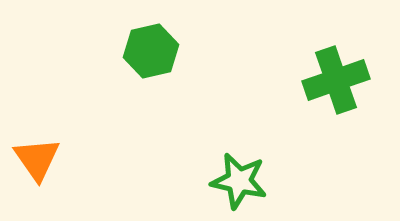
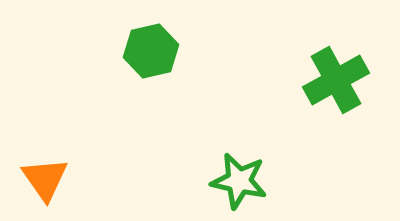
green cross: rotated 10 degrees counterclockwise
orange triangle: moved 8 px right, 20 px down
